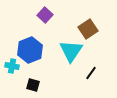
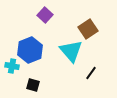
cyan triangle: rotated 15 degrees counterclockwise
